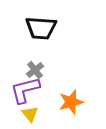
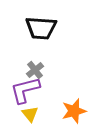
orange star: moved 3 px right, 9 px down
